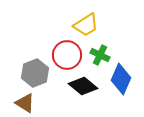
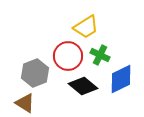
yellow trapezoid: moved 2 px down
red circle: moved 1 px right, 1 px down
blue diamond: rotated 40 degrees clockwise
